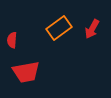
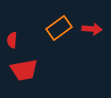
red arrow: rotated 114 degrees counterclockwise
red trapezoid: moved 2 px left, 2 px up
